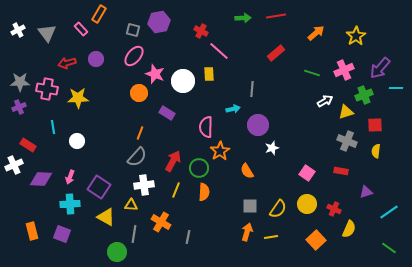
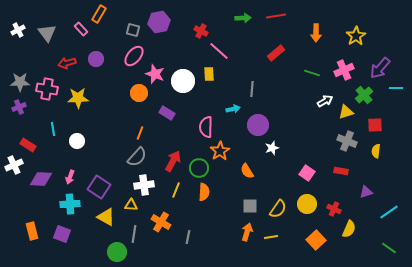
orange arrow at (316, 33): rotated 132 degrees clockwise
green cross at (364, 95): rotated 18 degrees counterclockwise
cyan line at (53, 127): moved 2 px down
